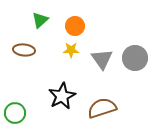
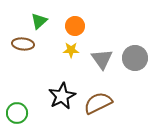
green triangle: moved 1 px left, 1 px down
brown ellipse: moved 1 px left, 6 px up
brown semicircle: moved 4 px left, 5 px up; rotated 8 degrees counterclockwise
green circle: moved 2 px right
